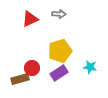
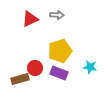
gray arrow: moved 2 px left, 1 px down
red circle: moved 3 px right
purple rectangle: rotated 54 degrees clockwise
